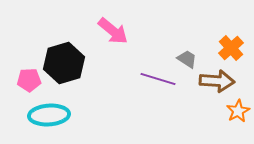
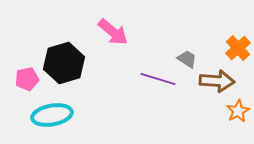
pink arrow: moved 1 px down
orange cross: moved 7 px right
pink pentagon: moved 2 px left, 1 px up; rotated 10 degrees counterclockwise
cyan ellipse: moved 3 px right; rotated 6 degrees counterclockwise
